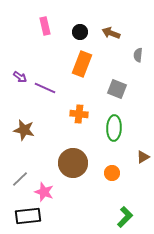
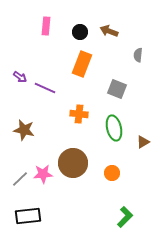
pink rectangle: moved 1 px right; rotated 18 degrees clockwise
brown arrow: moved 2 px left, 2 px up
green ellipse: rotated 15 degrees counterclockwise
brown triangle: moved 15 px up
pink star: moved 1 px left, 18 px up; rotated 24 degrees counterclockwise
